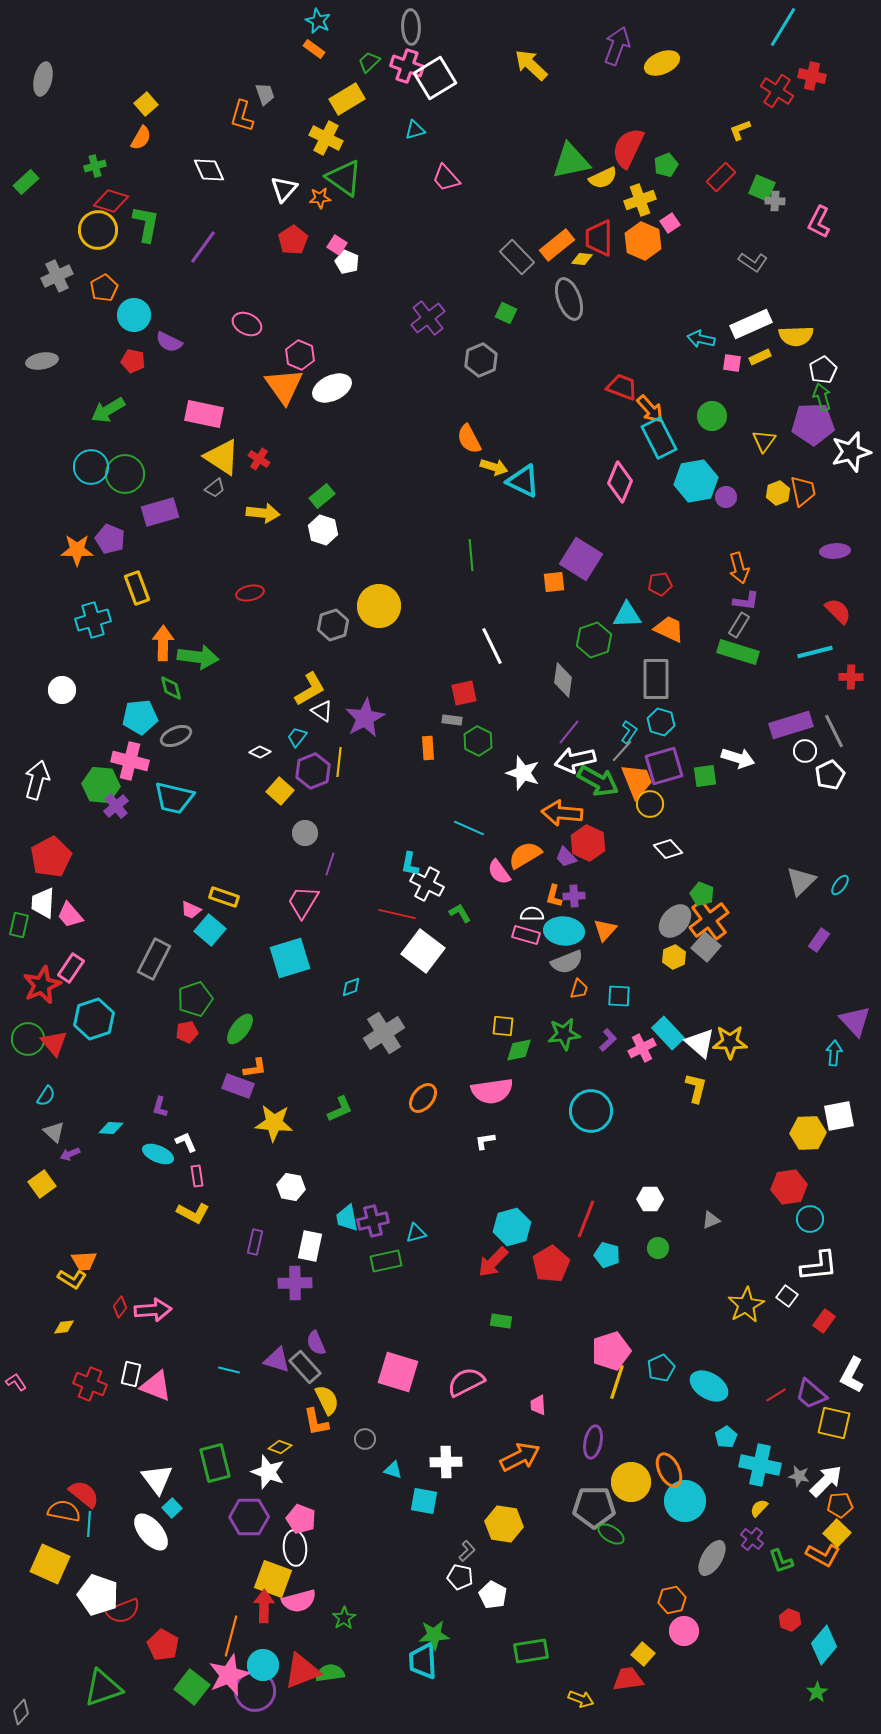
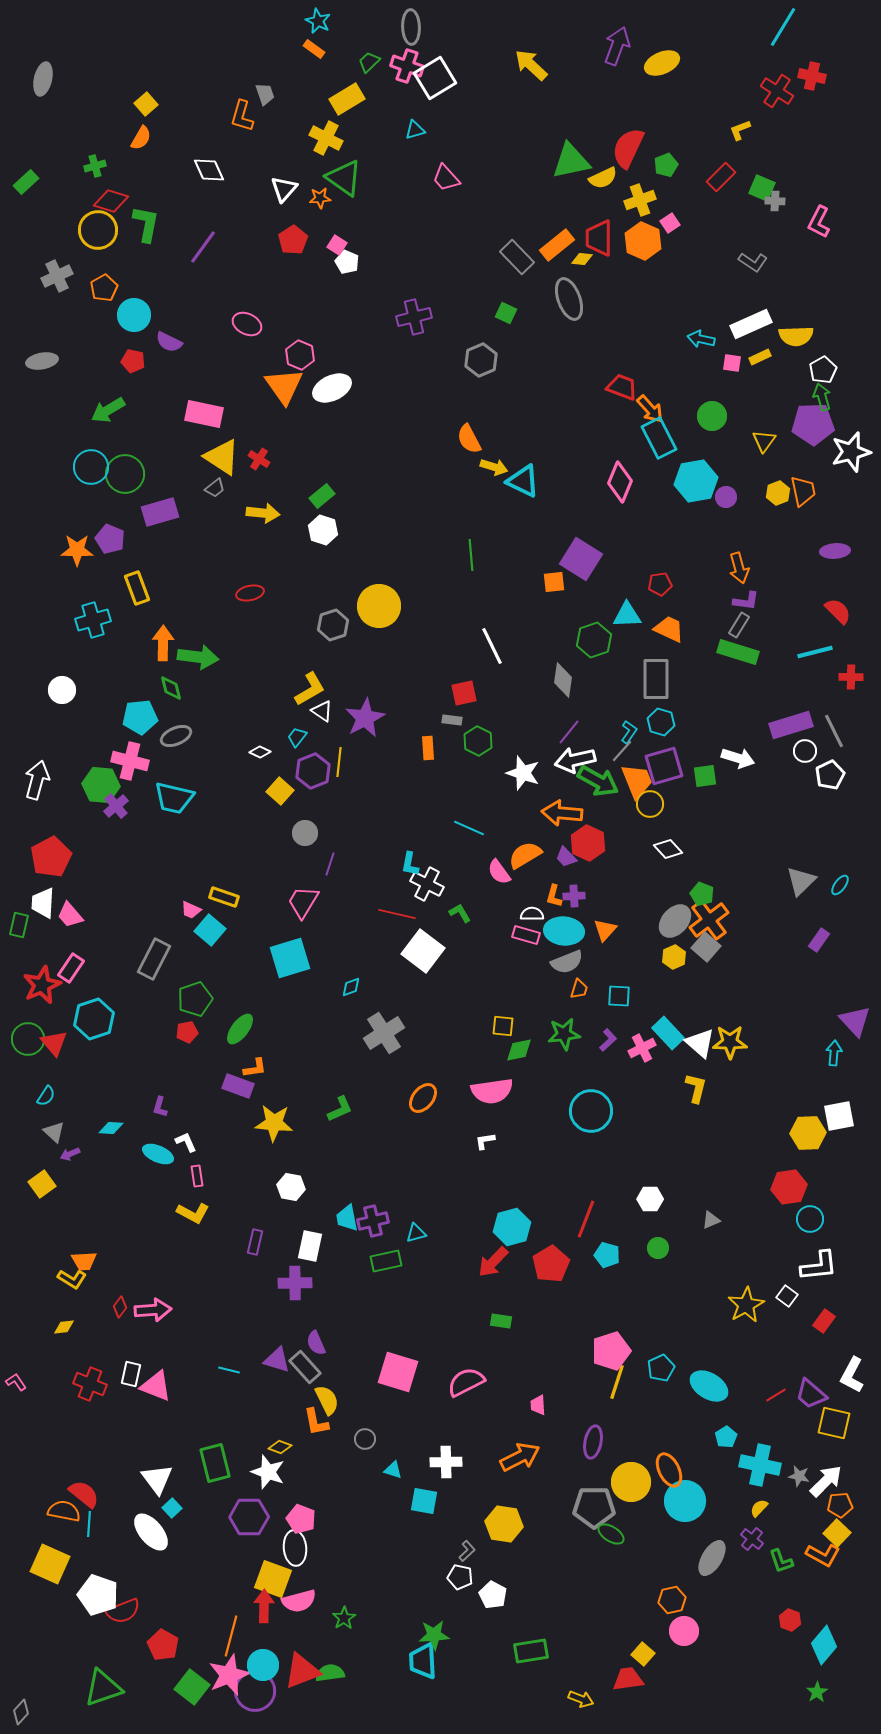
purple cross at (428, 318): moved 14 px left, 1 px up; rotated 24 degrees clockwise
